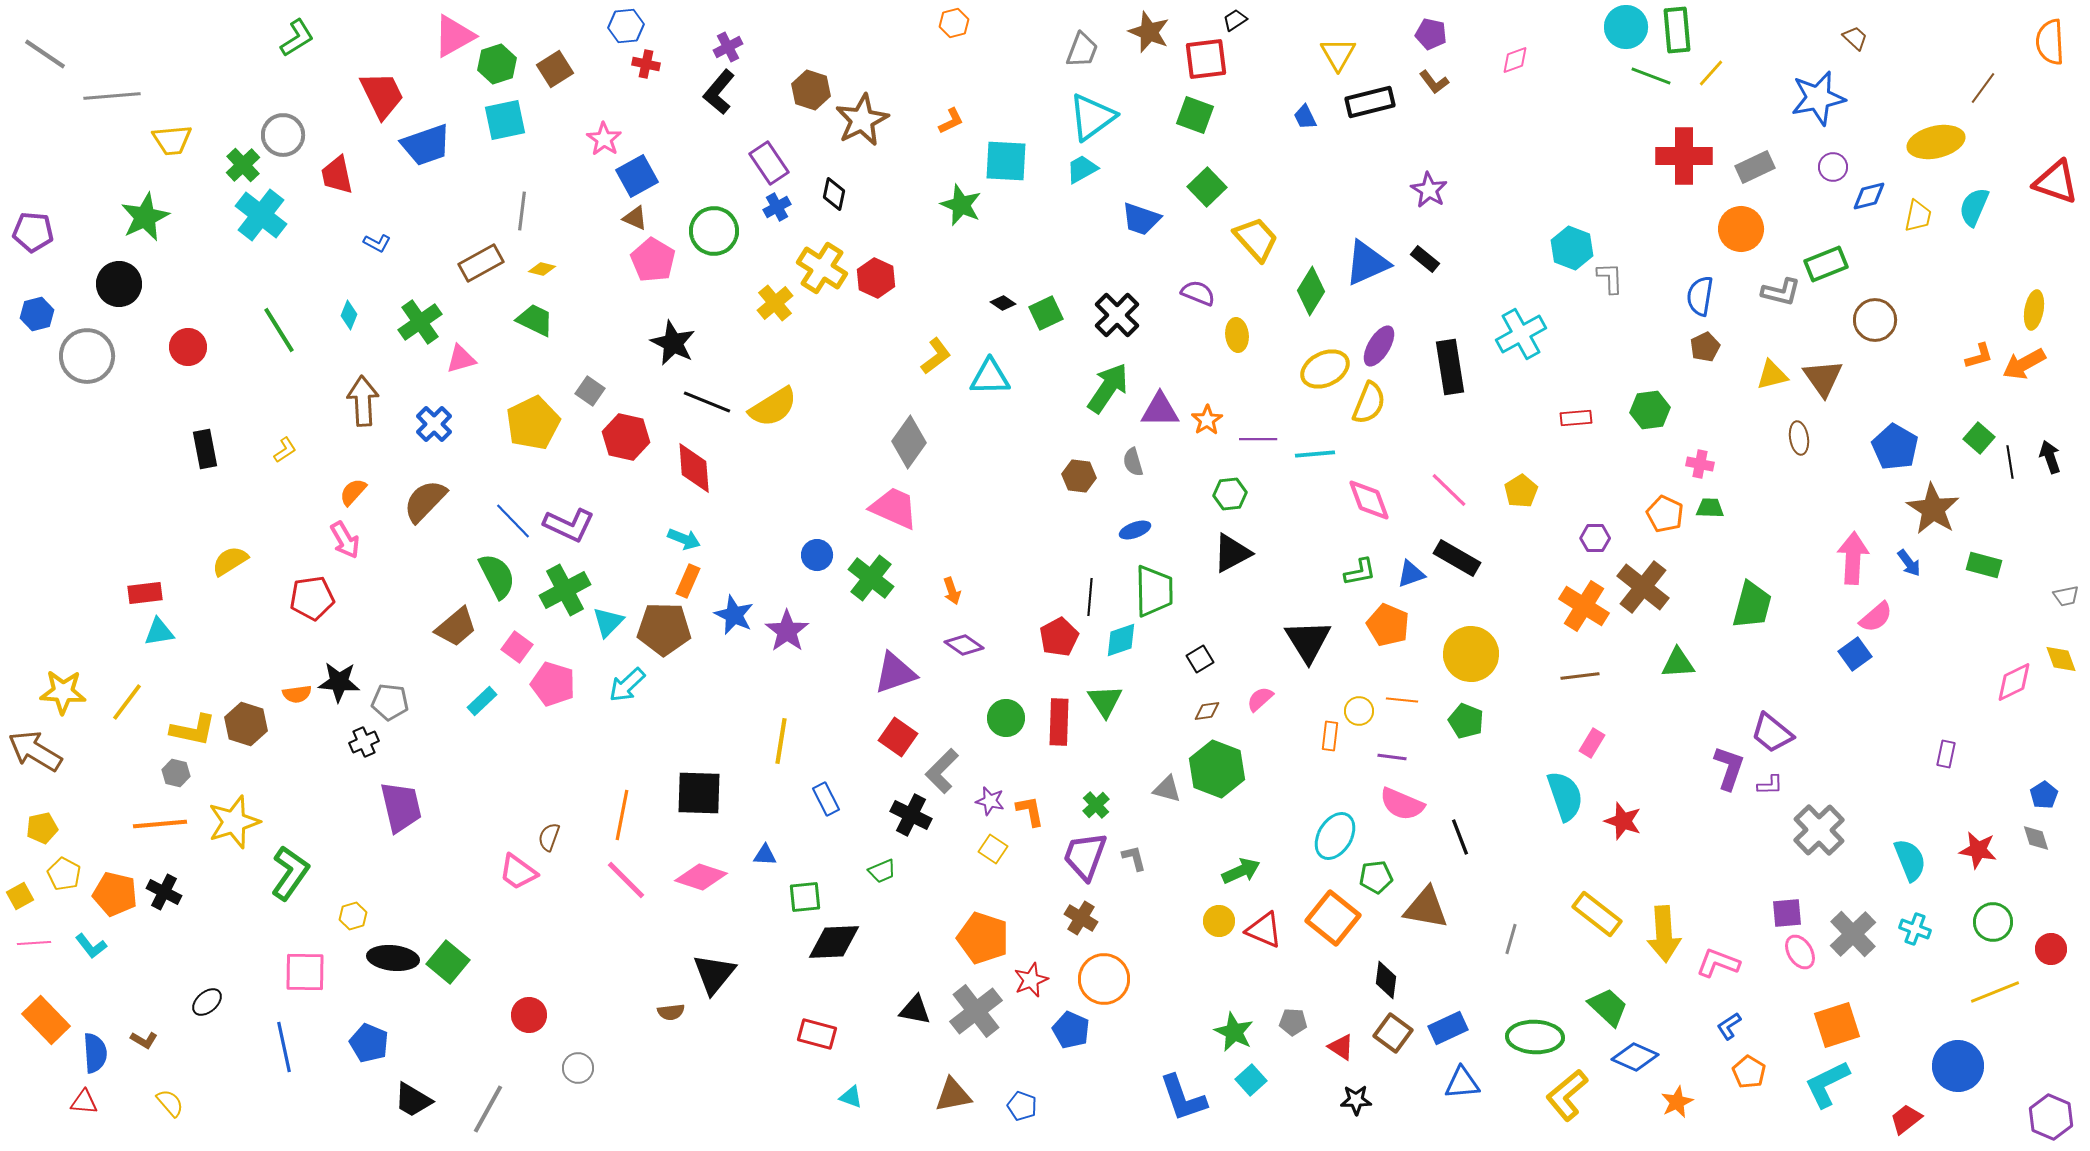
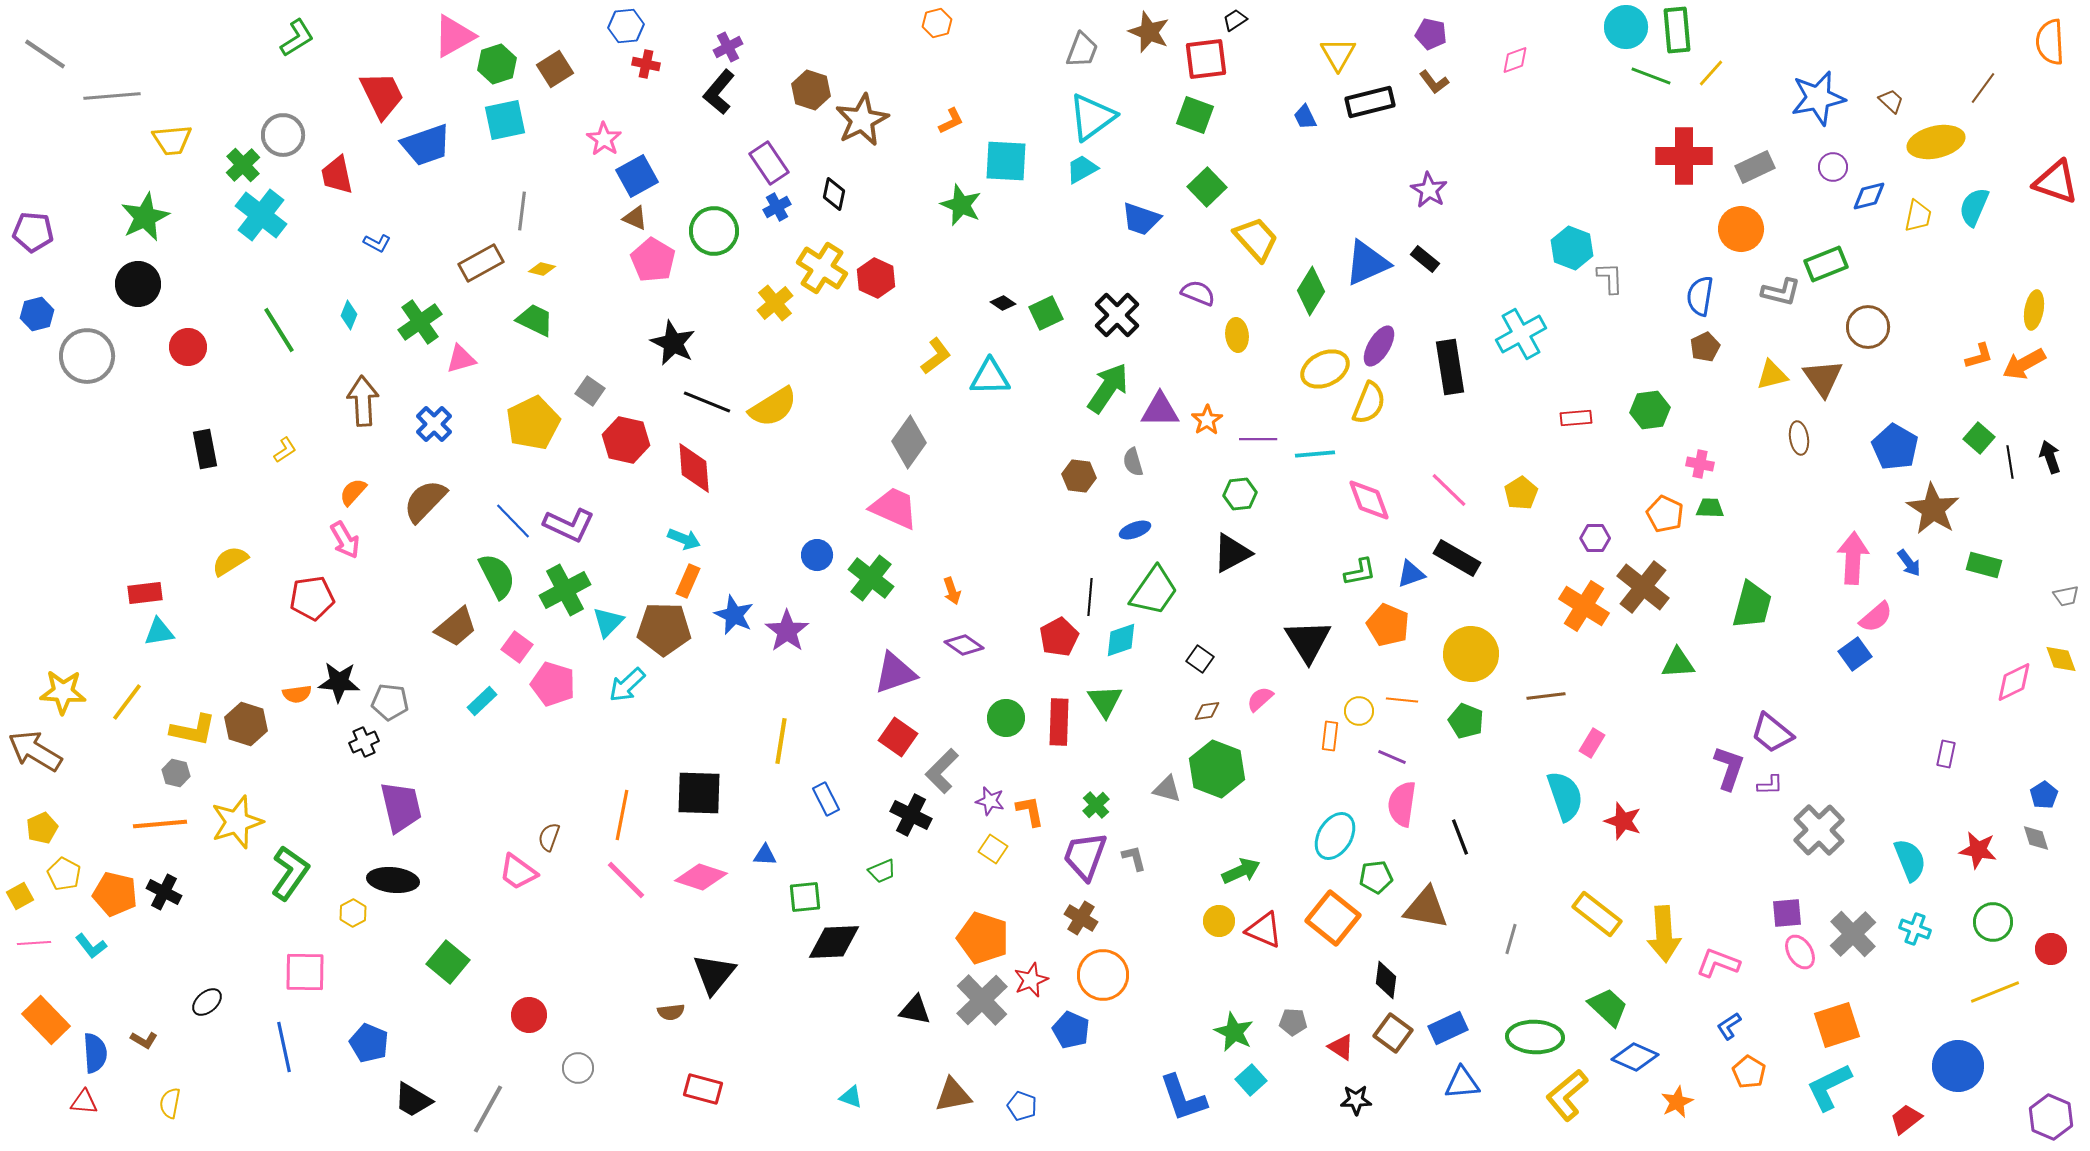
orange hexagon at (954, 23): moved 17 px left
brown trapezoid at (1855, 38): moved 36 px right, 63 px down
black circle at (119, 284): moved 19 px right
brown circle at (1875, 320): moved 7 px left, 7 px down
red hexagon at (626, 437): moved 3 px down
yellow pentagon at (1521, 491): moved 2 px down
green hexagon at (1230, 494): moved 10 px right
green trapezoid at (1154, 591): rotated 36 degrees clockwise
black square at (1200, 659): rotated 24 degrees counterclockwise
brown line at (1580, 676): moved 34 px left, 20 px down
purple line at (1392, 757): rotated 16 degrees clockwise
pink semicircle at (1402, 804): rotated 75 degrees clockwise
yellow star at (234, 822): moved 3 px right
yellow pentagon at (42, 828): rotated 12 degrees counterclockwise
yellow hexagon at (353, 916): moved 3 px up; rotated 12 degrees counterclockwise
black ellipse at (393, 958): moved 78 px up
orange circle at (1104, 979): moved 1 px left, 4 px up
gray cross at (976, 1011): moved 6 px right, 11 px up; rotated 6 degrees counterclockwise
red rectangle at (817, 1034): moved 114 px left, 55 px down
cyan L-shape at (1827, 1084): moved 2 px right, 3 px down
yellow semicircle at (170, 1103): rotated 128 degrees counterclockwise
